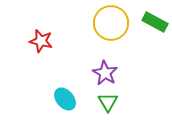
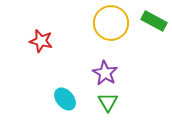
green rectangle: moved 1 px left, 1 px up
